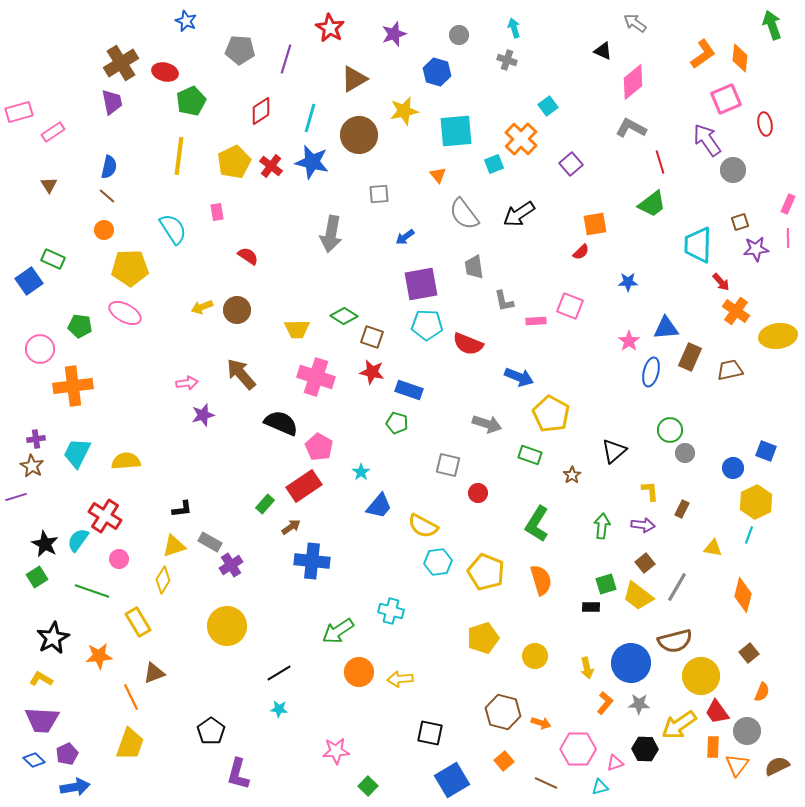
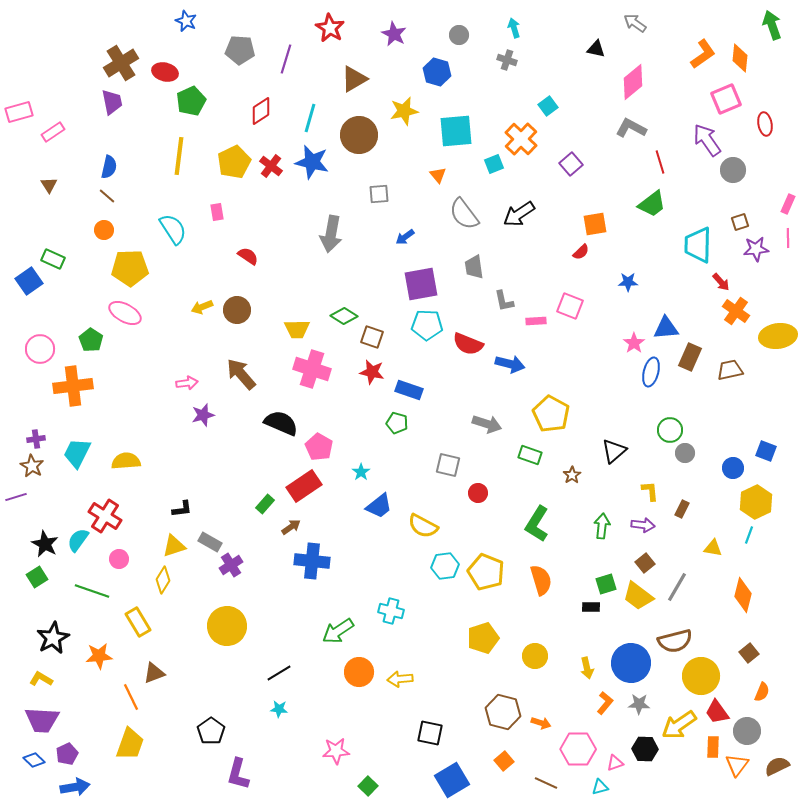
purple star at (394, 34): rotated 25 degrees counterclockwise
black triangle at (603, 51): moved 7 px left, 2 px up; rotated 12 degrees counterclockwise
green pentagon at (80, 326): moved 11 px right, 14 px down; rotated 25 degrees clockwise
pink star at (629, 341): moved 5 px right, 2 px down
pink cross at (316, 377): moved 4 px left, 8 px up
blue arrow at (519, 377): moved 9 px left, 13 px up; rotated 8 degrees counterclockwise
blue trapezoid at (379, 506): rotated 12 degrees clockwise
cyan hexagon at (438, 562): moved 7 px right, 4 px down
